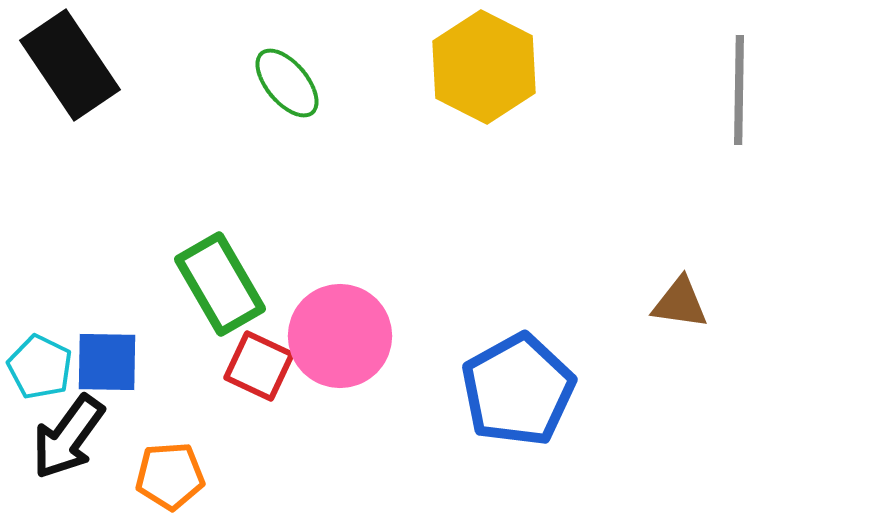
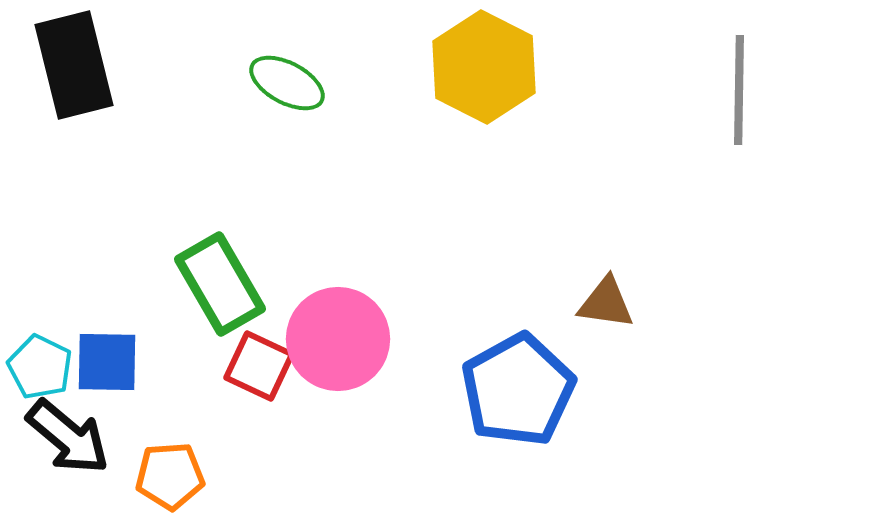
black rectangle: moved 4 px right; rotated 20 degrees clockwise
green ellipse: rotated 22 degrees counterclockwise
brown triangle: moved 74 px left
pink circle: moved 2 px left, 3 px down
black arrow: rotated 86 degrees counterclockwise
